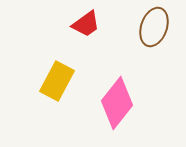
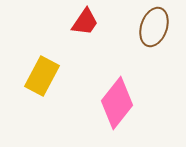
red trapezoid: moved 1 px left, 2 px up; rotated 20 degrees counterclockwise
yellow rectangle: moved 15 px left, 5 px up
